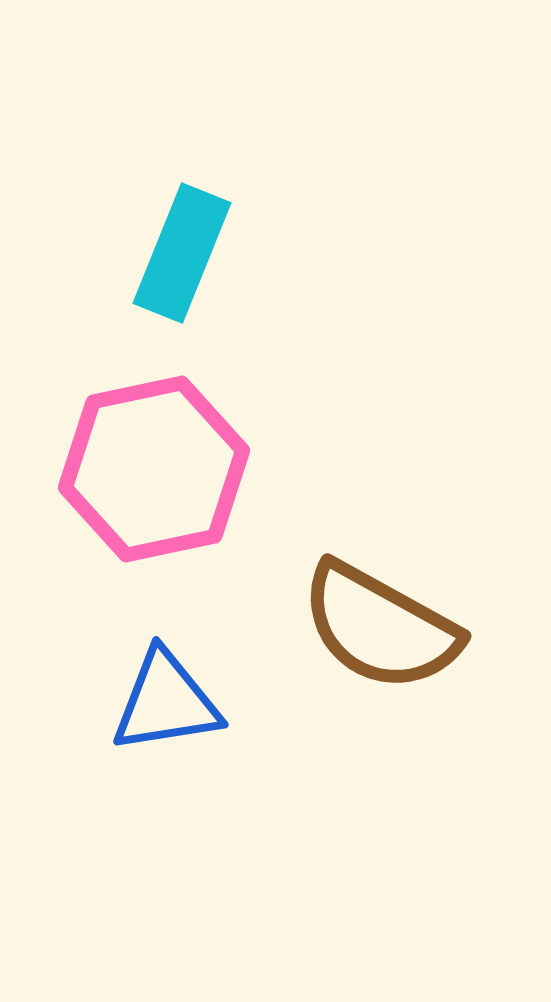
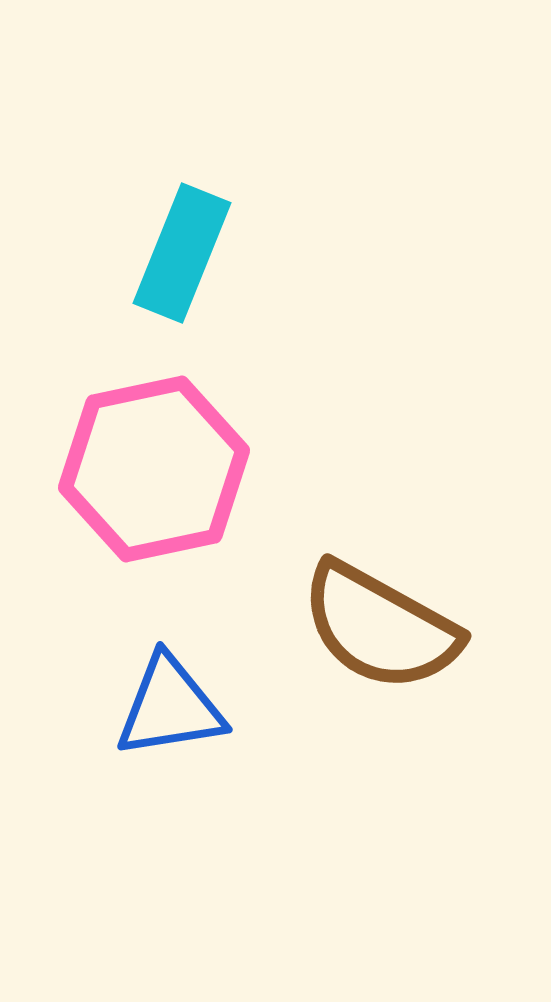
blue triangle: moved 4 px right, 5 px down
